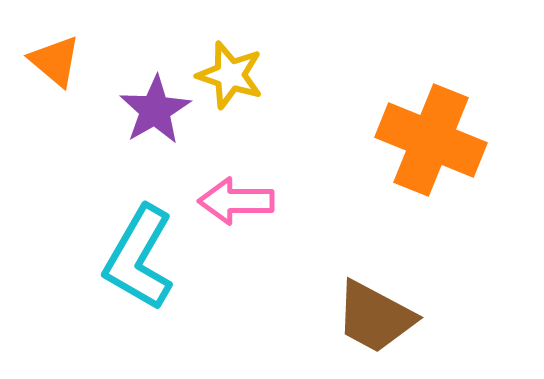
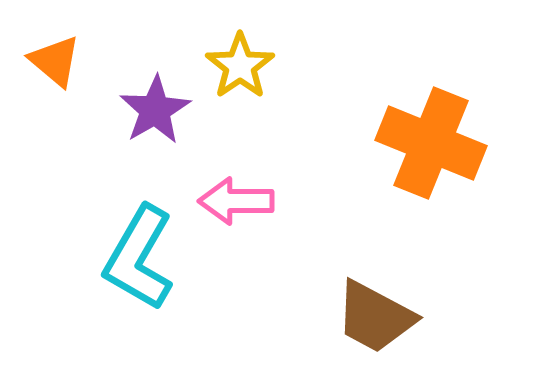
yellow star: moved 10 px right, 9 px up; rotated 20 degrees clockwise
orange cross: moved 3 px down
